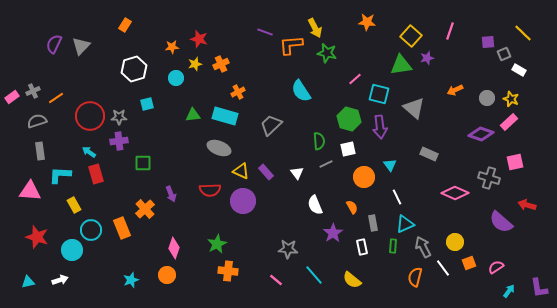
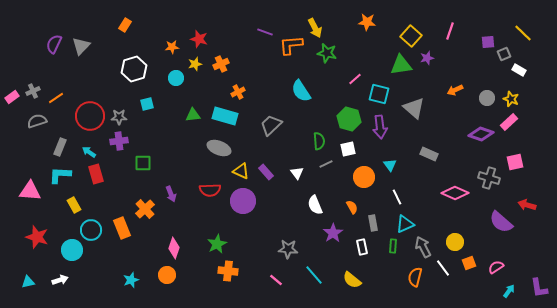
gray rectangle at (40, 151): moved 20 px right, 4 px up; rotated 30 degrees clockwise
